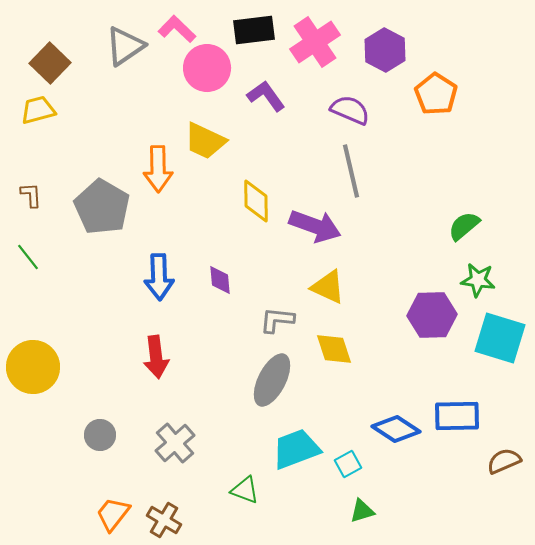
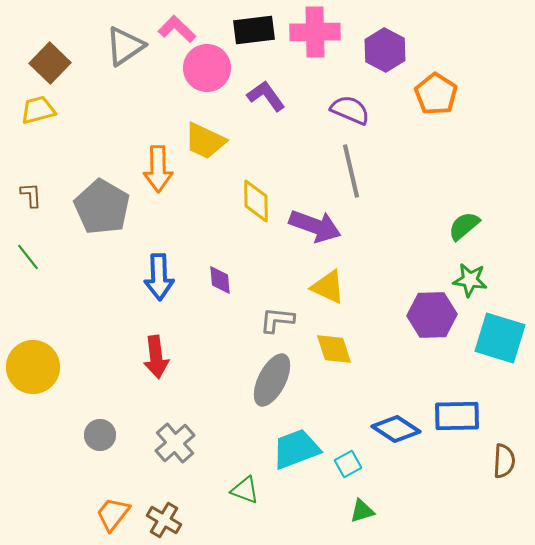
pink cross at (315, 42): moved 10 px up; rotated 33 degrees clockwise
green star at (478, 280): moved 8 px left
brown semicircle at (504, 461): rotated 116 degrees clockwise
